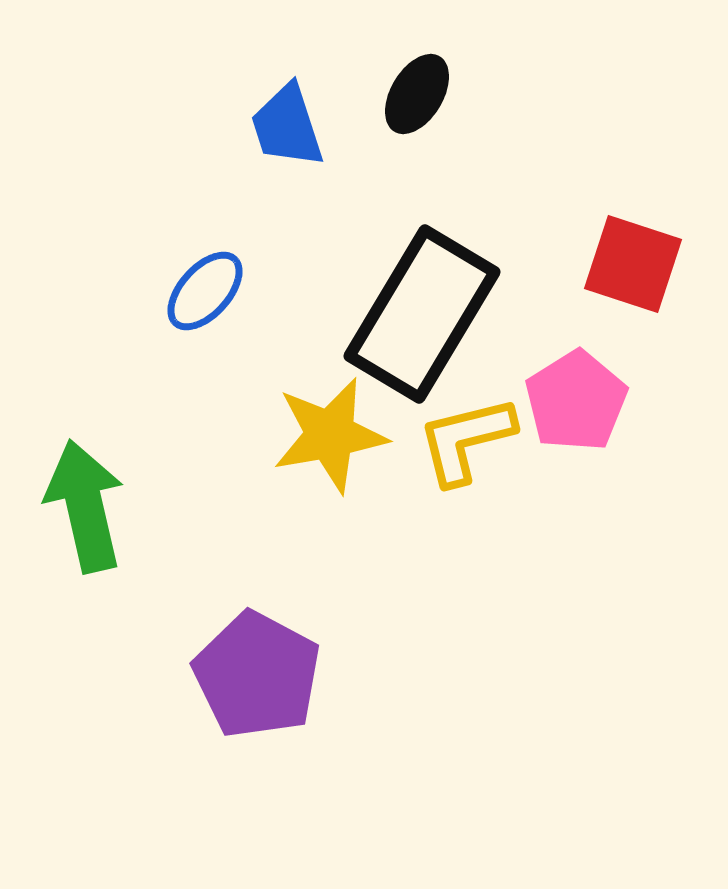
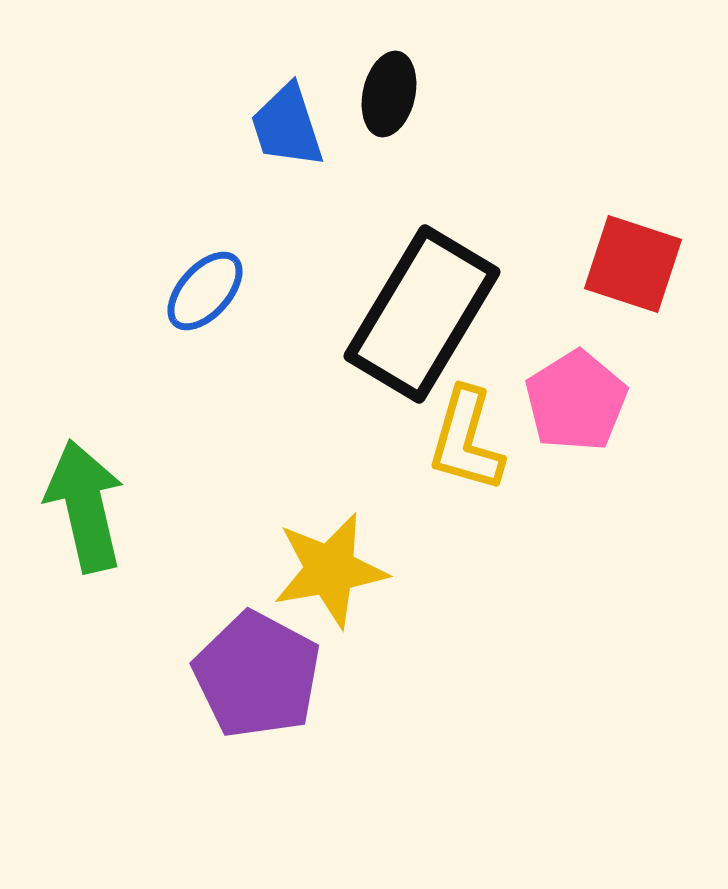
black ellipse: moved 28 px left; rotated 18 degrees counterclockwise
yellow star: moved 135 px down
yellow L-shape: rotated 60 degrees counterclockwise
